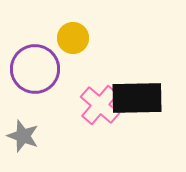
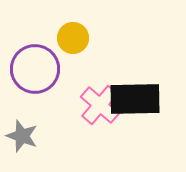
black rectangle: moved 2 px left, 1 px down
gray star: moved 1 px left
